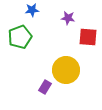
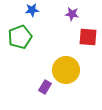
purple star: moved 4 px right, 4 px up
